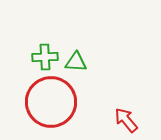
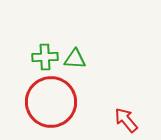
green triangle: moved 1 px left, 3 px up
